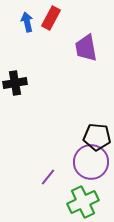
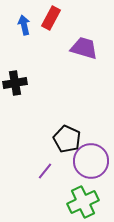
blue arrow: moved 3 px left, 3 px down
purple trapezoid: moved 2 px left; rotated 116 degrees clockwise
black pentagon: moved 30 px left, 2 px down; rotated 20 degrees clockwise
purple circle: moved 1 px up
purple line: moved 3 px left, 6 px up
